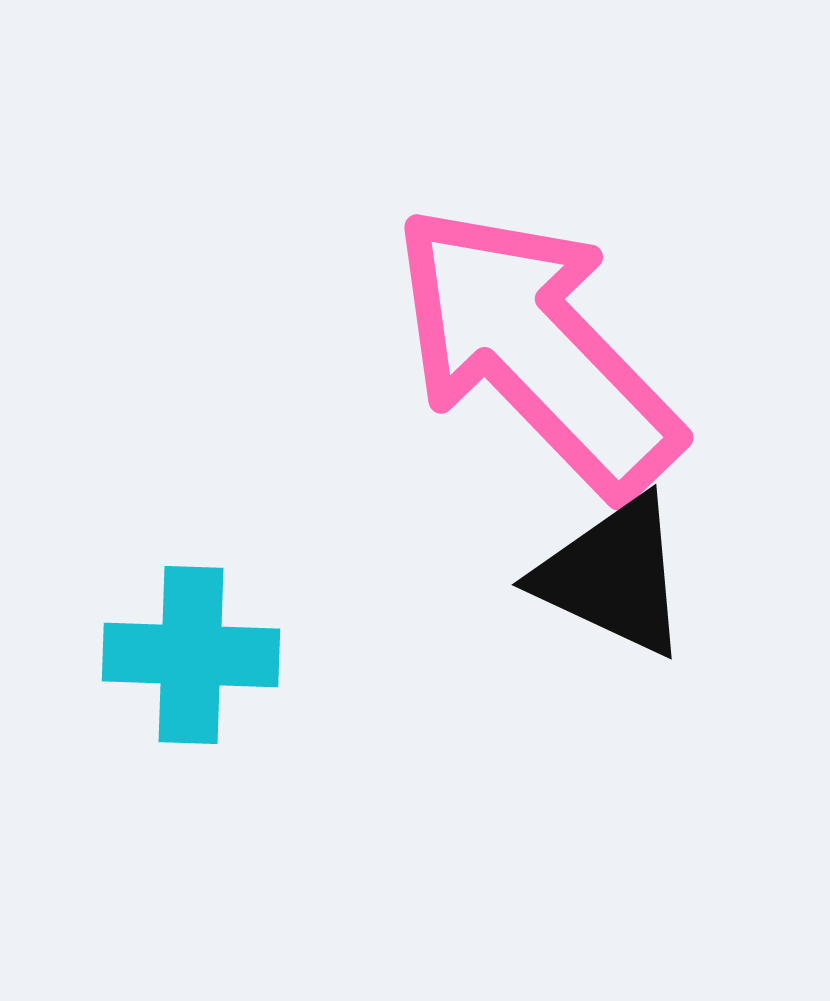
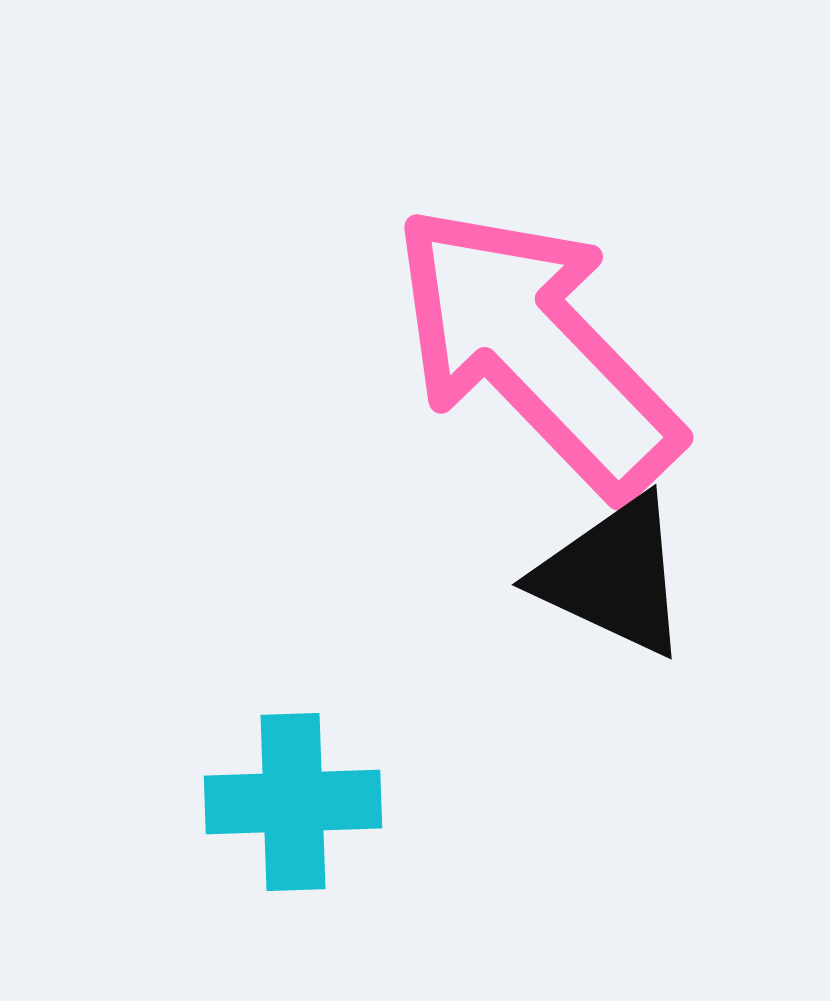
cyan cross: moved 102 px right, 147 px down; rotated 4 degrees counterclockwise
